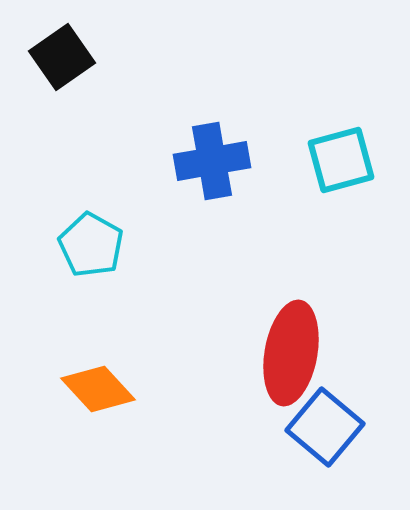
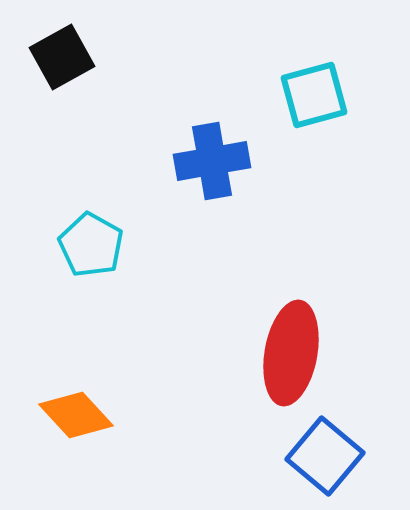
black square: rotated 6 degrees clockwise
cyan square: moved 27 px left, 65 px up
orange diamond: moved 22 px left, 26 px down
blue square: moved 29 px down
